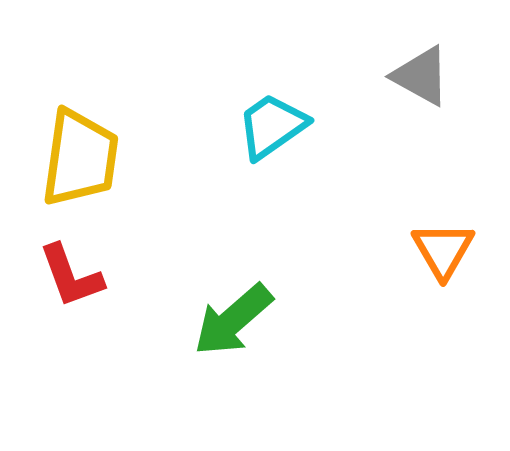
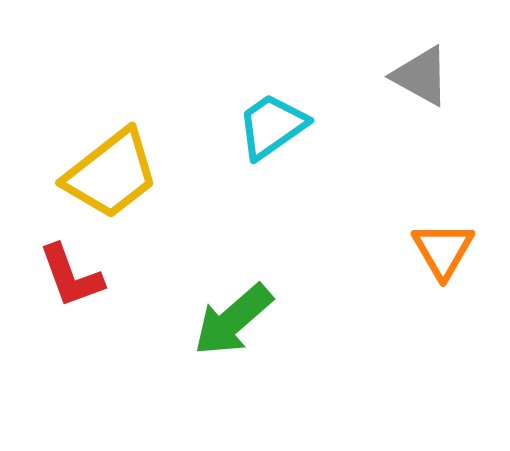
yellow trapezoid: moved 31 px right, 16 px down; rotated 44 degrees clockwise
